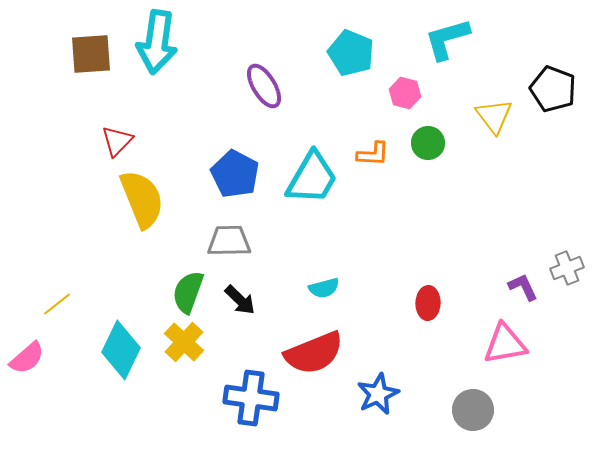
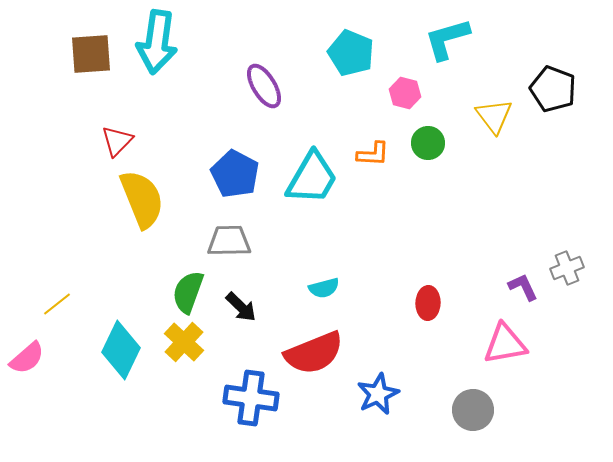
black arrow: moved 1 px right, 7 px down
